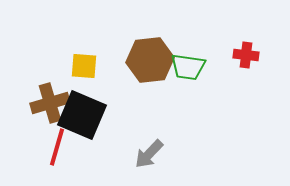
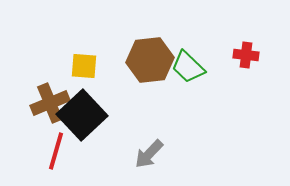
green trapezoid: rotated 36 degrees clockwise
brown cross: rotated 6 degrees counterclockwise
black square: rotated 24 degrees clockwise
red line: moved 1 px left, 4 px down
